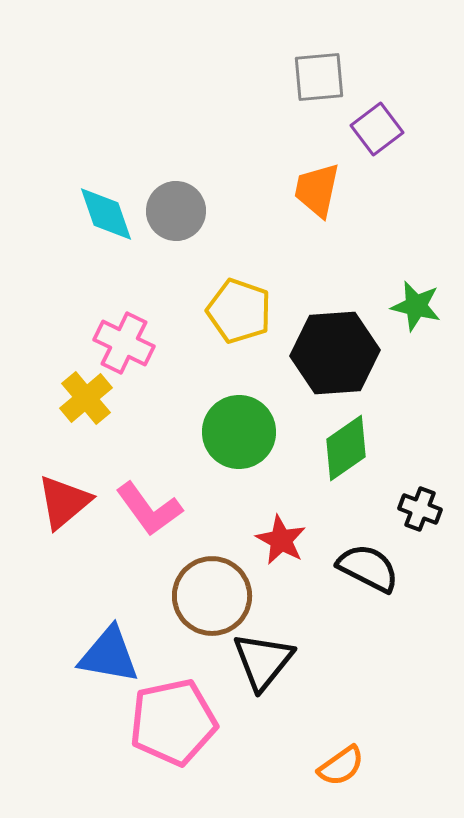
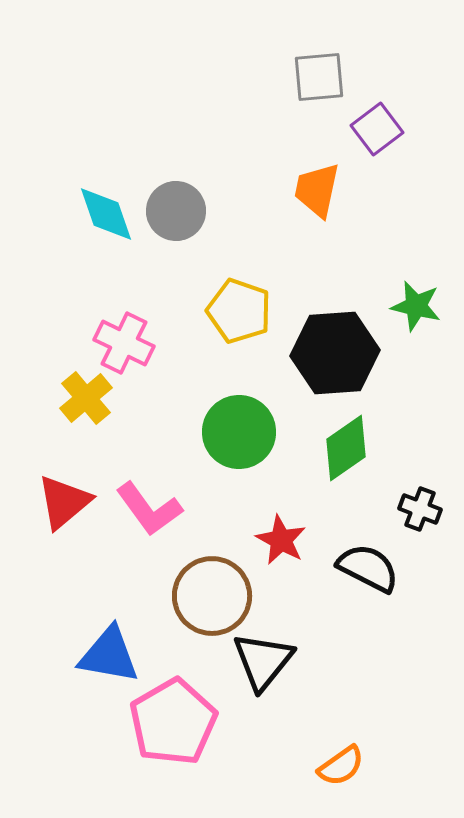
pink pentagon: rotated 18 degrees counterclockwise
